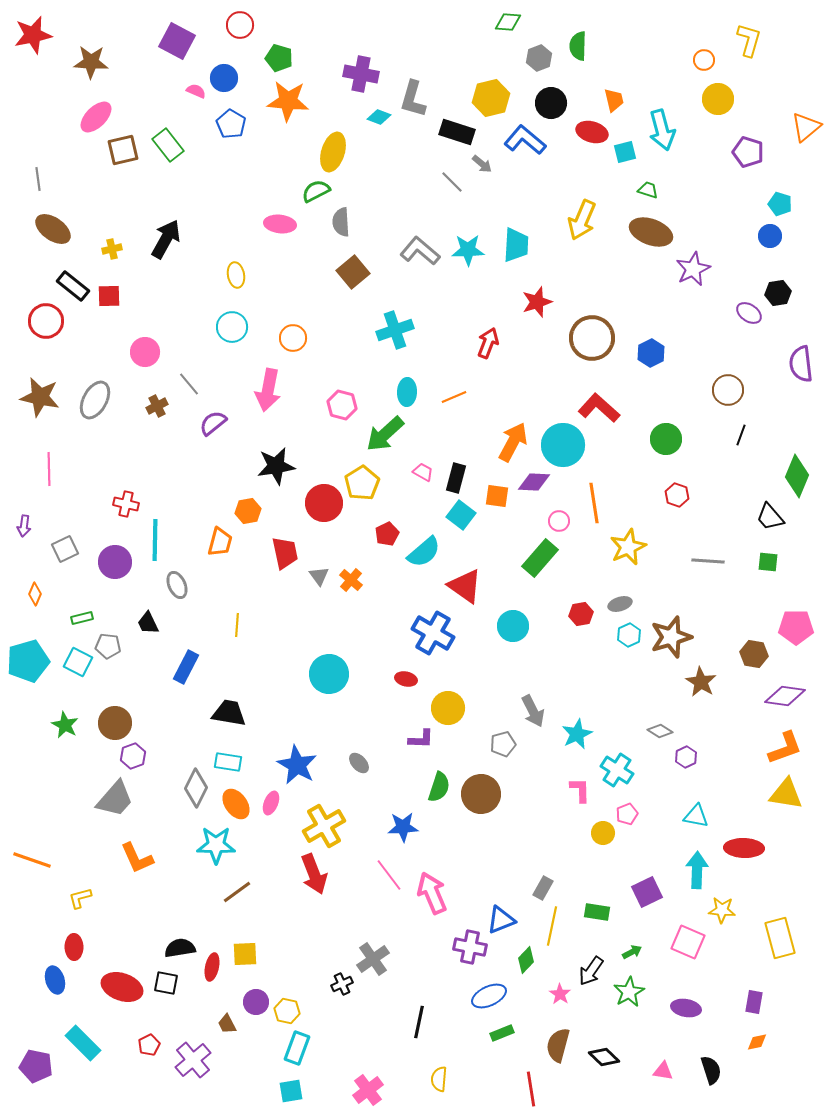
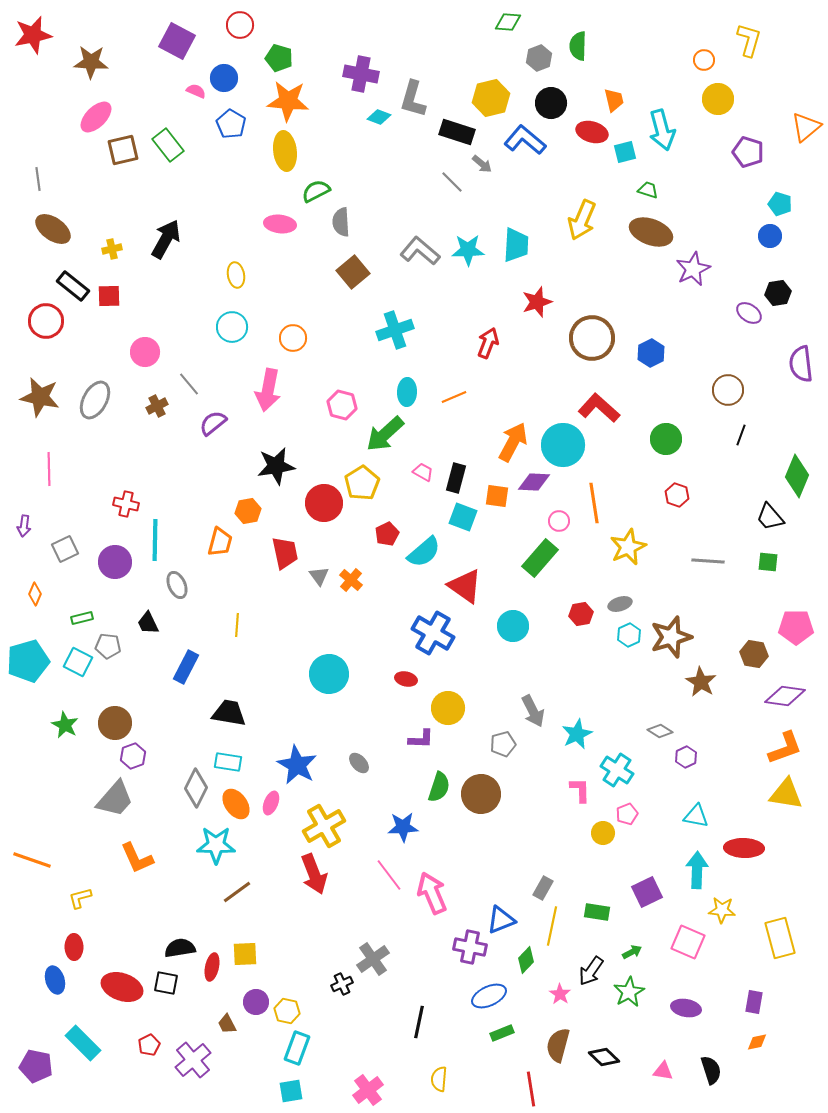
yellow ellipse at (333, 152): moved 48 px left, 1 px up; rotated 24 degrees counterclockwise
cyan square at (461, 515): moved 2 px right, 2 px down; rotated 16 degrees counterclockwise
